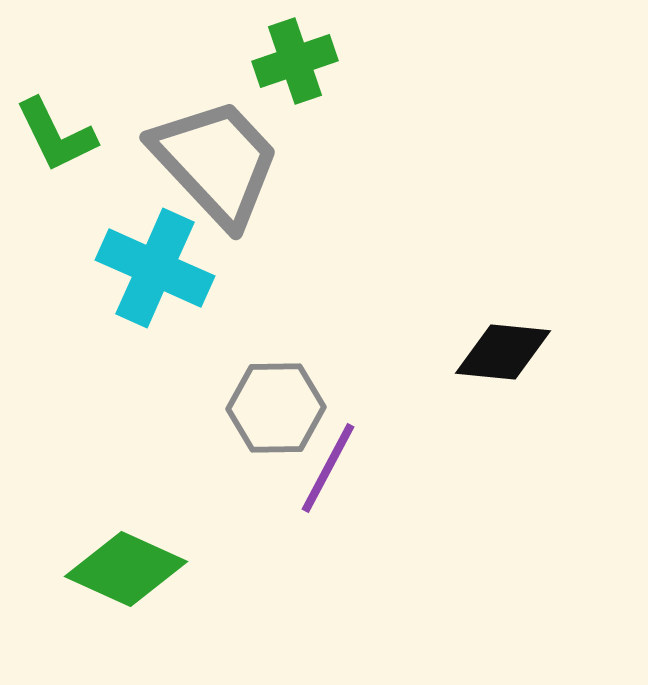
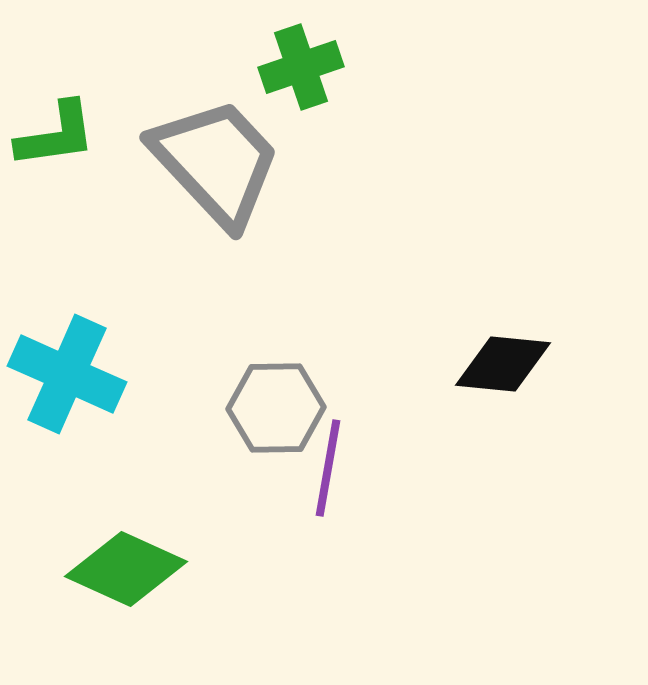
green cross: moved 6 px right, 6 px down
green L-shape: rotated 72 degrees counterclockwise
cyan cross: moved 88 px left, 106 px down
black diamond: moved 12 px down
purple line: rotated 18 degrees counterclockwise
